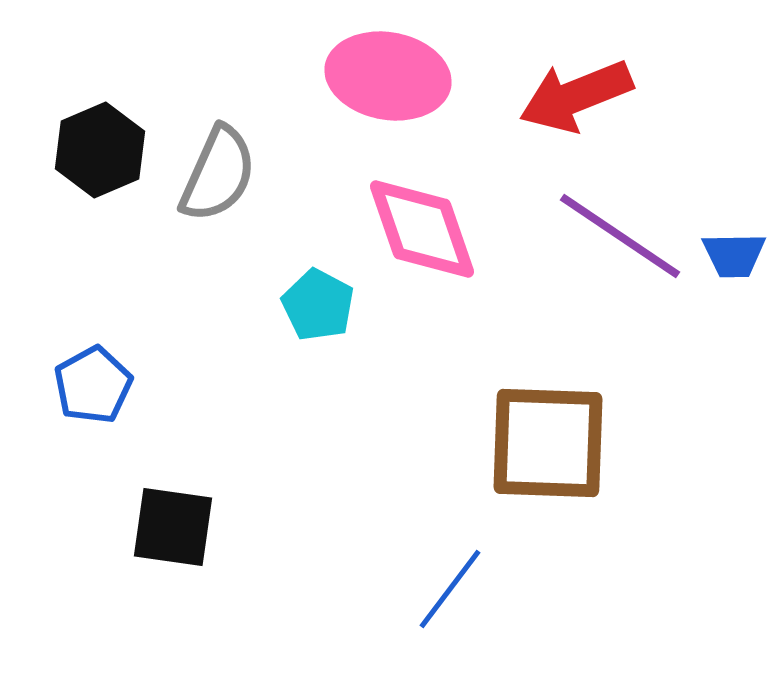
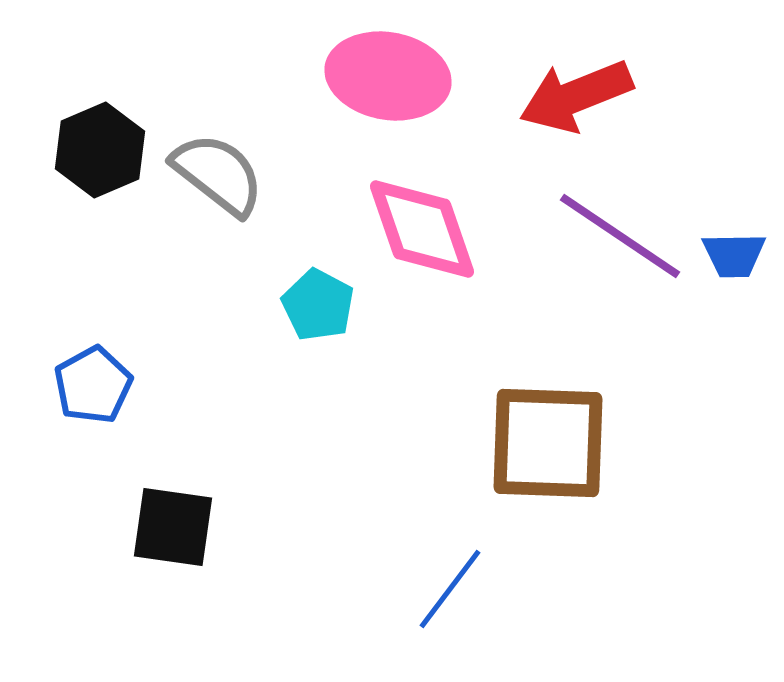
gray semicircle: rotated 76 degrees counterclockwise
